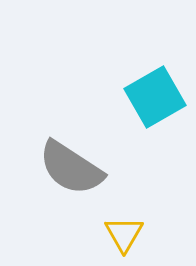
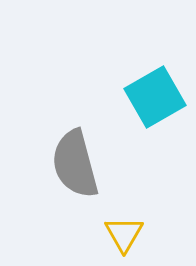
gray semicircle: moved 4 px right, 4 px up; rotated 42 degrees clockwise
